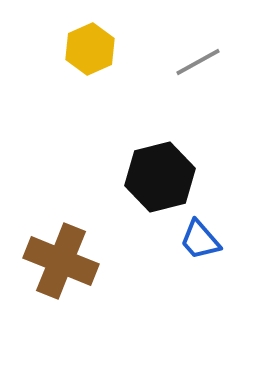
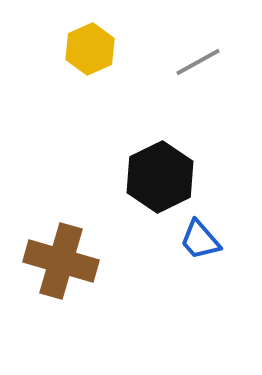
black hexagon: rotated 12 degrees counterclockwise
brown cross: rotated 6 degrees counterclockwise
